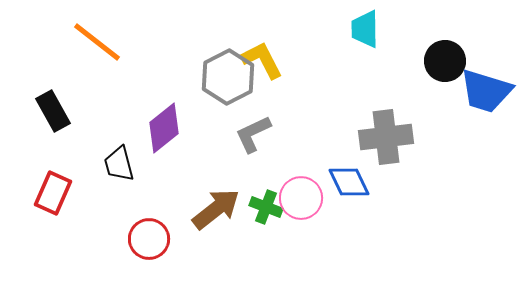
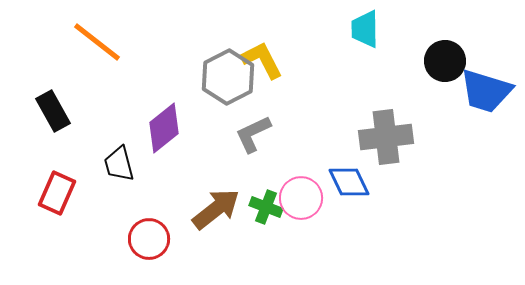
red rectangle: moved 4 px right
